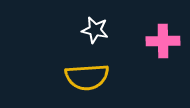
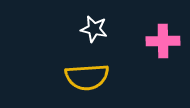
white star: moved 1 px left, 1 px up
